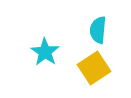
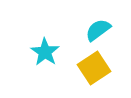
cyan semicircle: rotated 48 degrees clockwise
